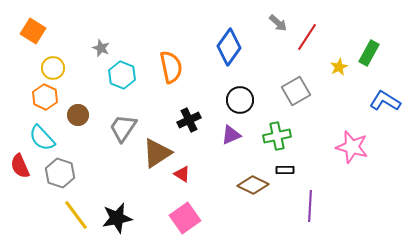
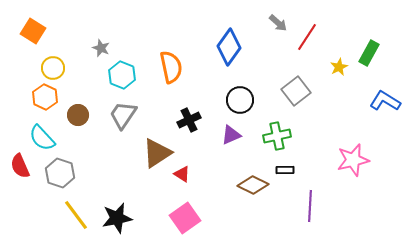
gray square: rotated 8 degrees counterclockwise
gray trapezoid: moved 13 px up
pink star: moved 1 px right, 13 px down; rotated 28 degrees counterclockwise
